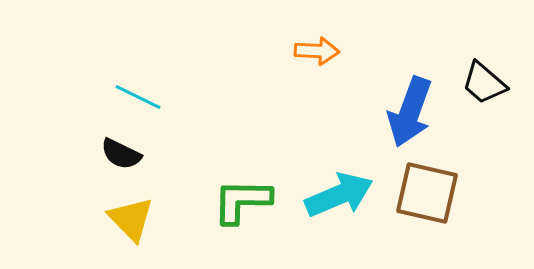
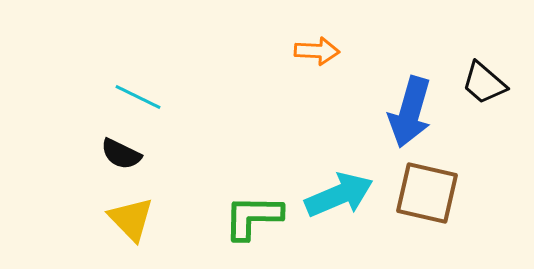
blue arrow: rotated 4 degrees counterclockwise
green L-shape: moved 11 px right, 16 px down
